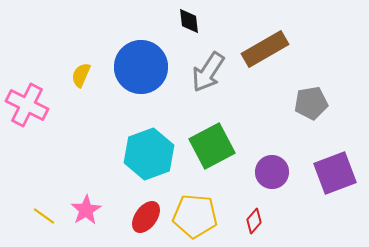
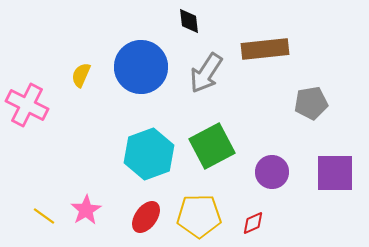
brown rectangle: rotated 24 degrees clockwise
gray arrow: moved 2 px left, 1 px down
purple square: rotated 21 degrees clockwise
yellow pentagon: moved 4 px right; rotated 6 degrees counterclockwise
red diamond: moved 1 px left, 2 px down; rotated 25 degrees clockwise
